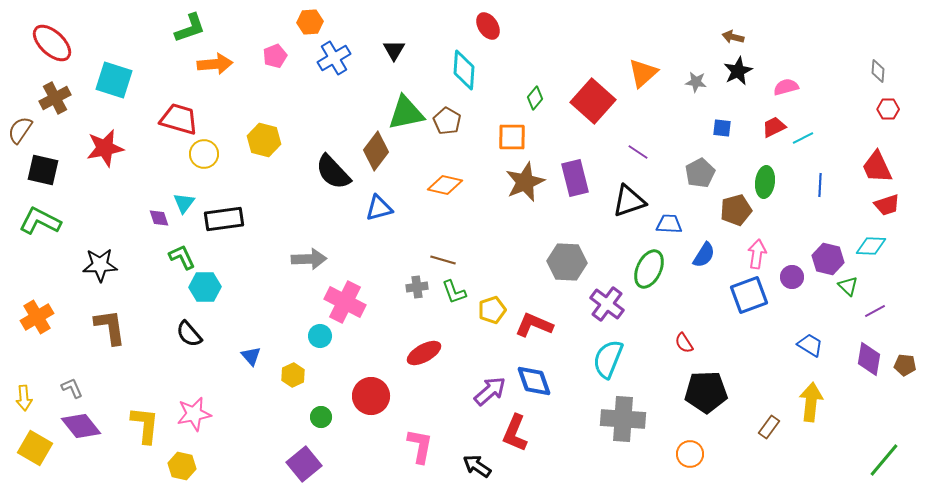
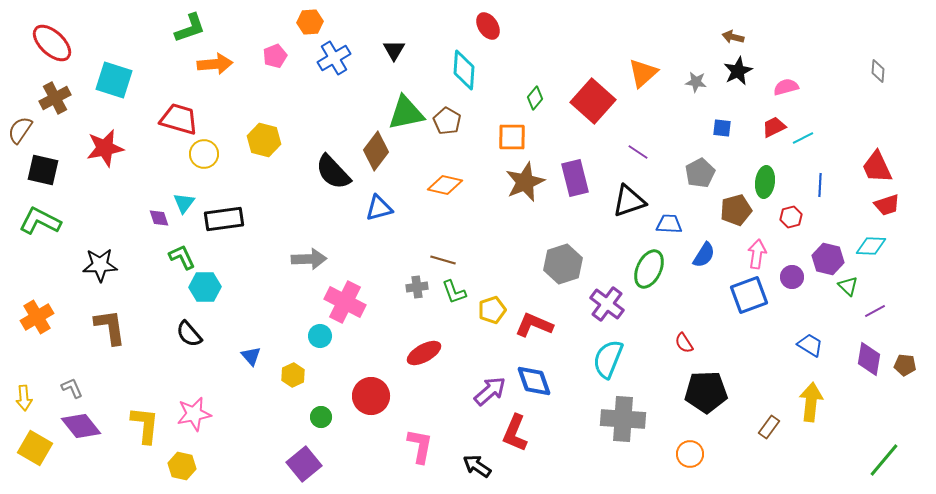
red hexagon at (888, 109): moved 97 px left, 108 px down; rotated 15 degrees counterclockwise
gray hexagon at (567, 262): moved 4 px left, 2 px down; rotated 21 degrees counterclockwise
